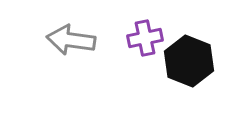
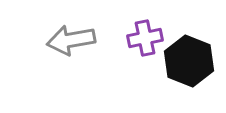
gray arrow: rotated 18 degrees counterclockwise
